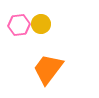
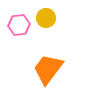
yellow circle: moved 5 px right, 6 px up
